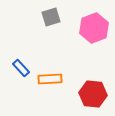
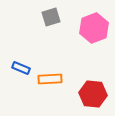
blue rectangle: rotated 24 degrees counterclockwise
